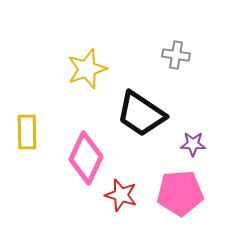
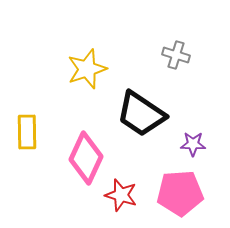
gray cross: rotated 8 degrees clockwise
